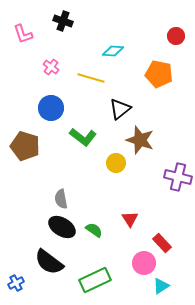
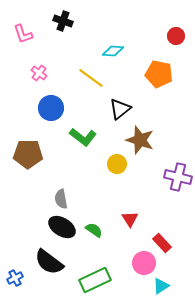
pink cross: moved 12 px left, 6 px down
yellow line: rotated 20 degrees clockwise
brown pentagon: moved 3 px right, 8 px down; rotated 16 degrees counterclockwise
yellow circle: moved 1 px right, 1 px down
blue cross: moved 1 px left, 5 px up
